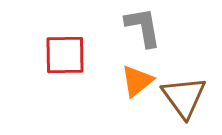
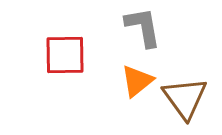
brown triangle: moved 1 px right, 1 px down
